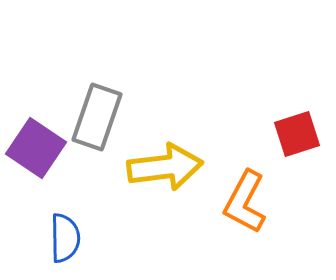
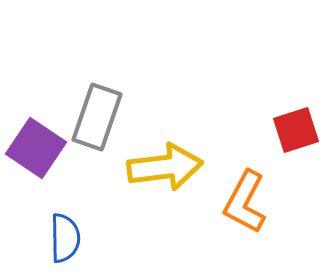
red square: moved 1 px left, 4 px up
